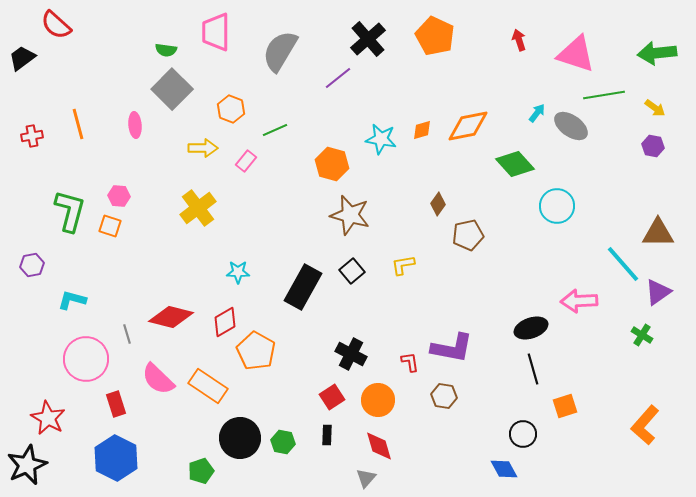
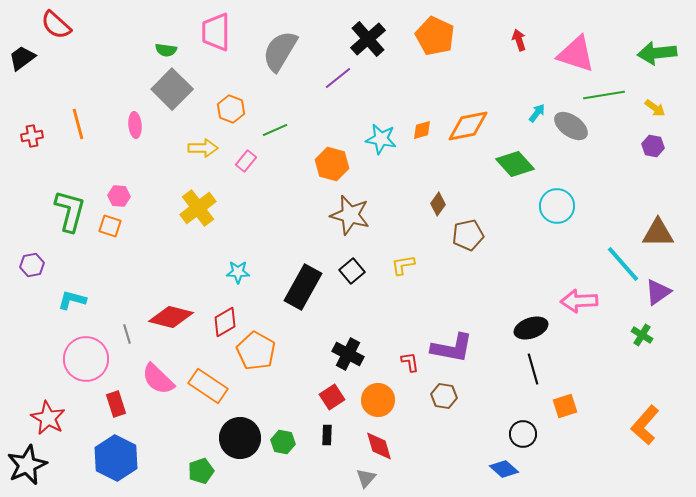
black cross at (351, 354): moved 3 px left
blue diamond at (504, 469): rotated 20 degrees counterclockwise
